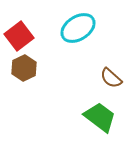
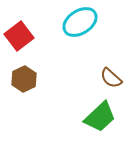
cyan ellipse: moved 2 px right, 6 px up
brown hexagon: moved 11 px down
green trapezoid: rotated 100 degrees clockwise
